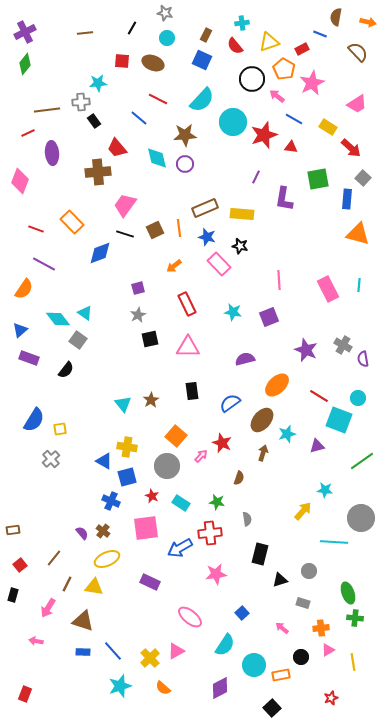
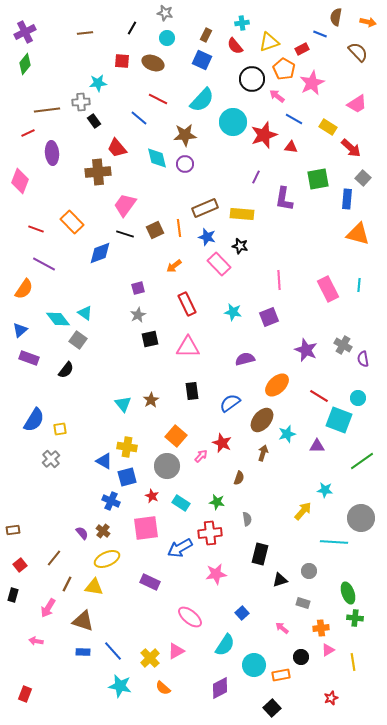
purple triangle at (317, 446): rotated 14 degrees clockwise
cyan star at (120, 686): rotated 30 degrees clockwise
